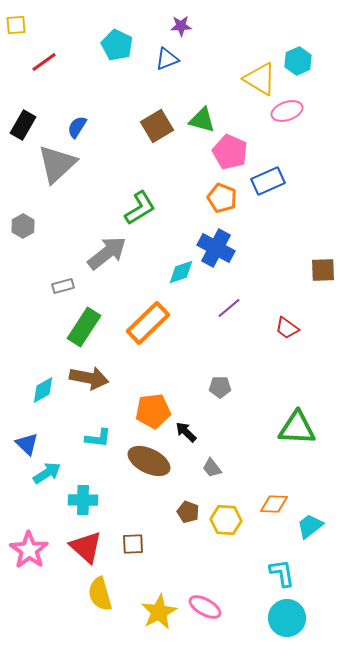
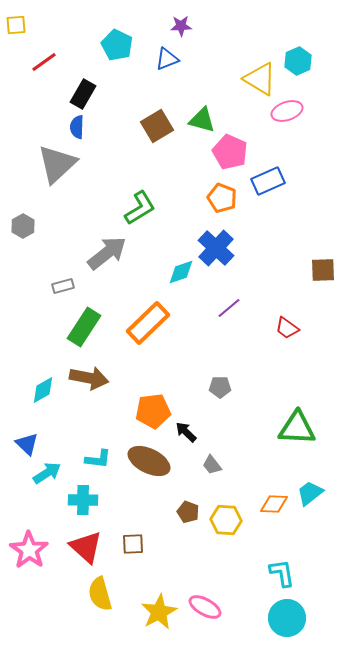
black rectangle at (23, 125): moved 60 px right, 31 px up
blue semicircle at (77, 127): rotated 30 degrees counterclockwise
blue cross at (216, 248): rotated 15 degrees clockwise
cyan L-shape at (98, 438): moved 21 px down
gray trapezoid at (212, 468): moved 3 px up
cyan trapezoid at (310, 526): moved 33 px up
